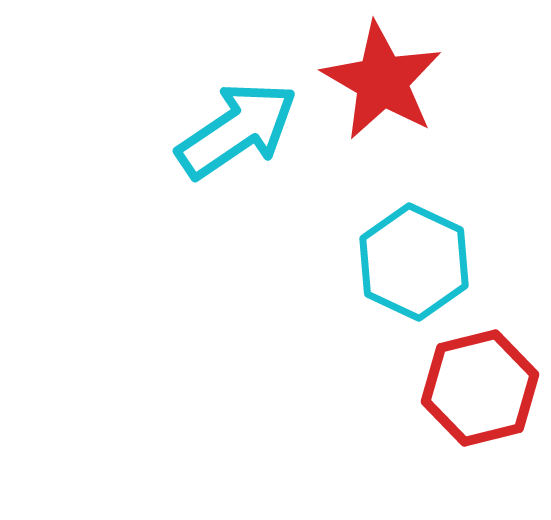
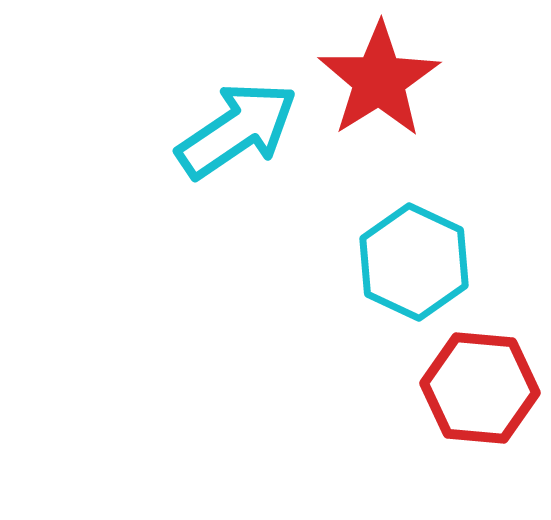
red star: moved 3 px left, 1 px up; rotated 10 degrees clockwise
red hexagon: rotated 19 degrees clockwise
